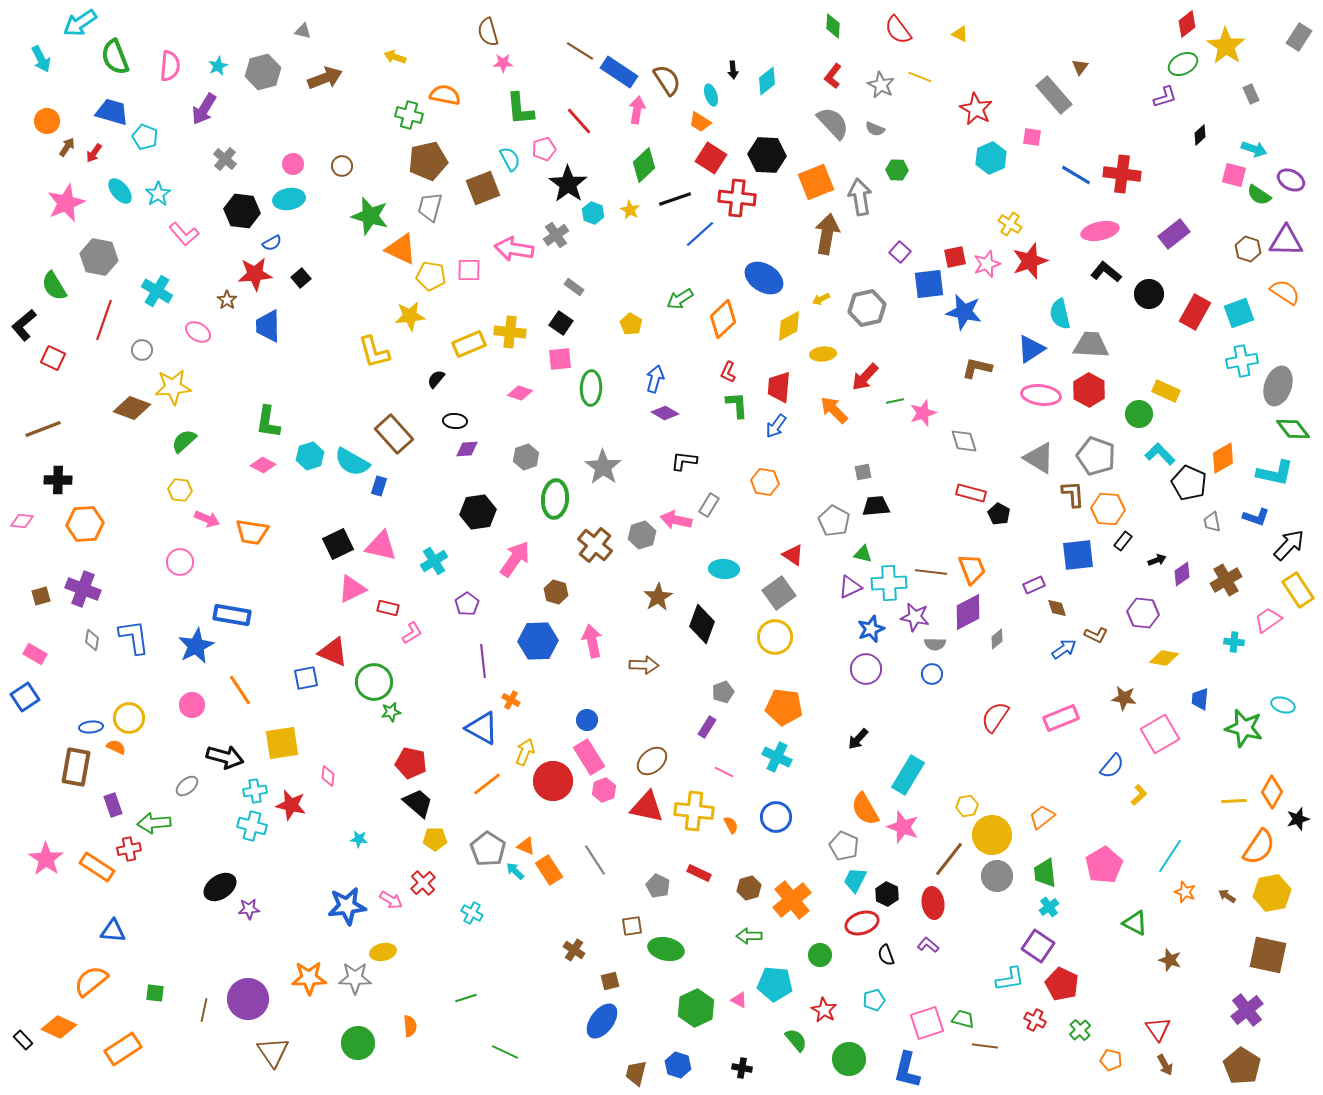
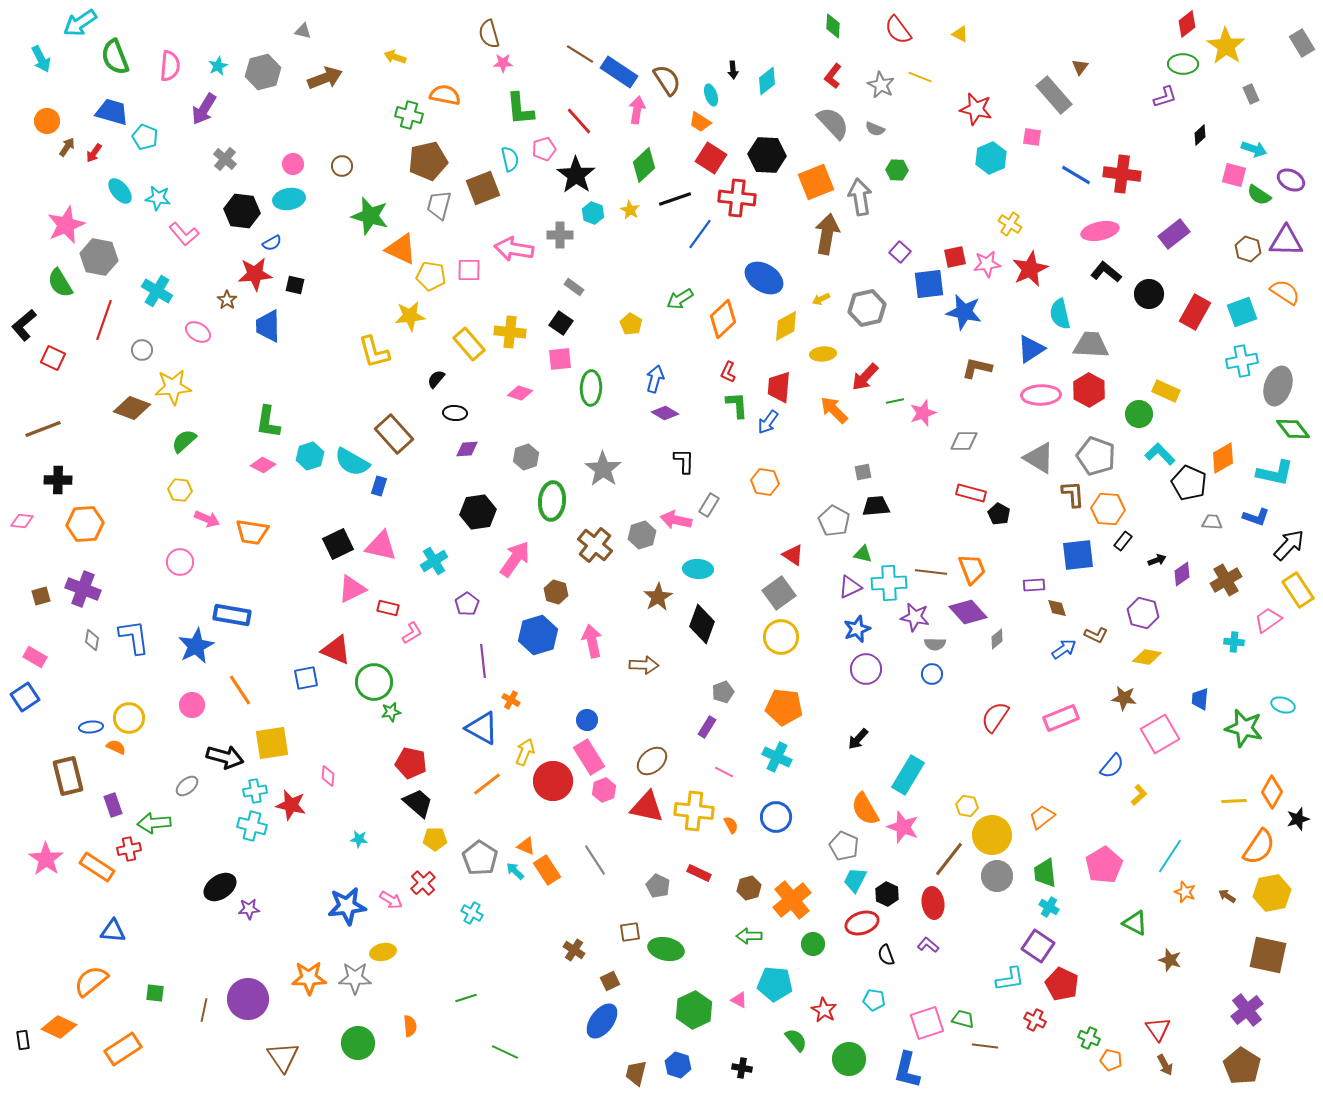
brown semicircle at (488, 32): moved 1 px right, 2 px down
gray rectangle at (1299, 37): moved 3 px right, 6 px down; rotated 64 degrees counterclockwise
brown line at (580, 51): moved 3 px down
green ellipse at (1183, 64): rotated 28 degrees clockwise
red star at (976, 109): rotated 16 degrees counterclockwise
cyan semicircle at (510, 159): rotated 15 degrees clockwise
black star at (568, 184): moved 8 px right, 9 px up
cyan star at (158, 194): moved 4 px down; rotated 30 degrees counterclockwise
pink star at (66, 203): moved 22 px down
gray trapezoid at (430, 207): moved 9 px right, 2 px up
blue line at (700, 234): rotated 12 degrees counterclockwise
gray cross at (556, 235): moved 4 px right; rotated 35 degrees clockwise
red star at (1030, 261): moved 8 px down; rotated 6 degrees counterclockwise
pink star at (987, 264): rotated 12 degrees clockwise
black square at (301, 278): moved 6 px left, 7 px down; rotated 36 degrees counterclockwise
green semicircle at (54, 286): moved 6 px right, 3 px up
cyan square at (1239, 313): moved 3 px right, 1 px up
yellow diamond at (789, 326): moved 3 px left
yellow rectangle at (469, 344): rotated 72 degrees clockwise
pink ellipse at (1041, 395): rotated 9 degrees counterclockwise
black ellipse at (455, 421): moved 8 px up
blue arrow at (776, 426): moved 8 px left, 4 px up
gray diamond at (964, 441): rotated 72 degrees counterclockwise
black L-shape at (684, 461): rotated 84 degrees clockwise
gray star at (603, 467): moved 2 px down
green ellipse at (555, 499): moved 3 px left, 2 px down
gray trapezoid at (1212, 522): rotated 105 degrees clockwise
cyan ellipse at (724, 569): moved 26 px left
purple rectangle at (1034, 585): rotated 20 degrees clockwise
purple diamond at (968, 612): rotated 75 degrees clockwise
purple hexagon at (1143, 613): rotated 8 degrees clockwise
blue star at (871, 629): moved 14 px left
yellow circle at (775, 637): moved 6 px right
blue hexagon at (538, 641): moved 6 px up; rotated 15 degrees counterclockwise
red triangle at (333, 652): moved 3 px right, 2 px up
pink rectangle at (35, 654): moved 3 px down
yellow diamond at (1164, 658): moved 17 px left, 1 px up
yellow square at (282, 743): moved 10 px left
brown rectangle at (76, 767): moved 8 px left, 9 px down; rotated 24 degrees counterclockwise
yellow hexagon at (967, 806): rotated 20 degrees clockwise
gray pentagon at (488, 849): moved 8 px left, 9 px down
orange rectangle at (549, 870): moved 2 px left
cyan cross at (1049, 907): rotated 24 degrees counterclockwise
brown square at (632, 926): moved 2 px left, 6 px down
green circle at (820, 955): moved 7 px left, 11 px up
brown square at (610, 981): rotated 12 degrees counterclockwise
cyan pentagon at (874, 1000): rotated 25 degrees clockwise
green hexagon at (696, 1008): moved 2 px left, 2 px down
green cross at (1080, 1030): moved 9 px right, 8 px down; rotated 25 degrees counterclockwise
black rectangle at (23, 1040): rotated 36 degrees clockwise
brown triangle at (273, 1052): moved 10 px right, 5 px down
